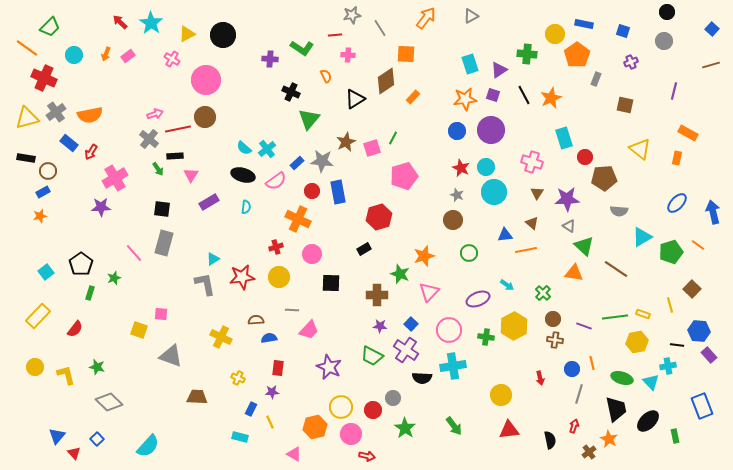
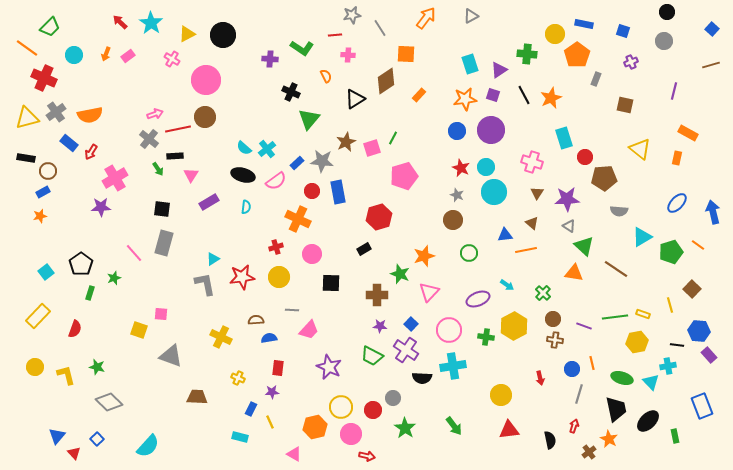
orange rectangle at (413, 97): moved 6 px right, 2 px up
red semicircle at (75, 329): rotated 18 degrees counterclockwise
